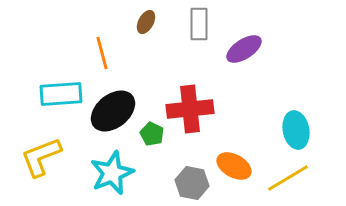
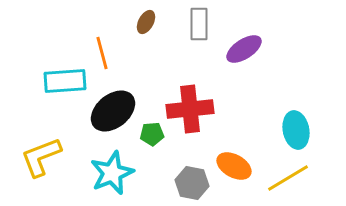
cyan rectangle: moved 4 px right, 13 px up
green pentagon: rotated 30 degrees counterclockwise
